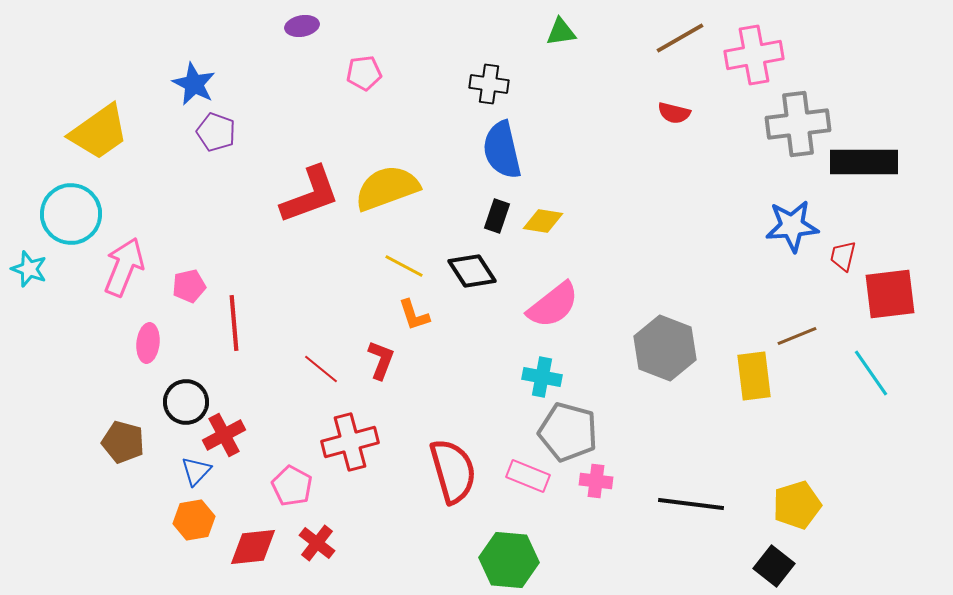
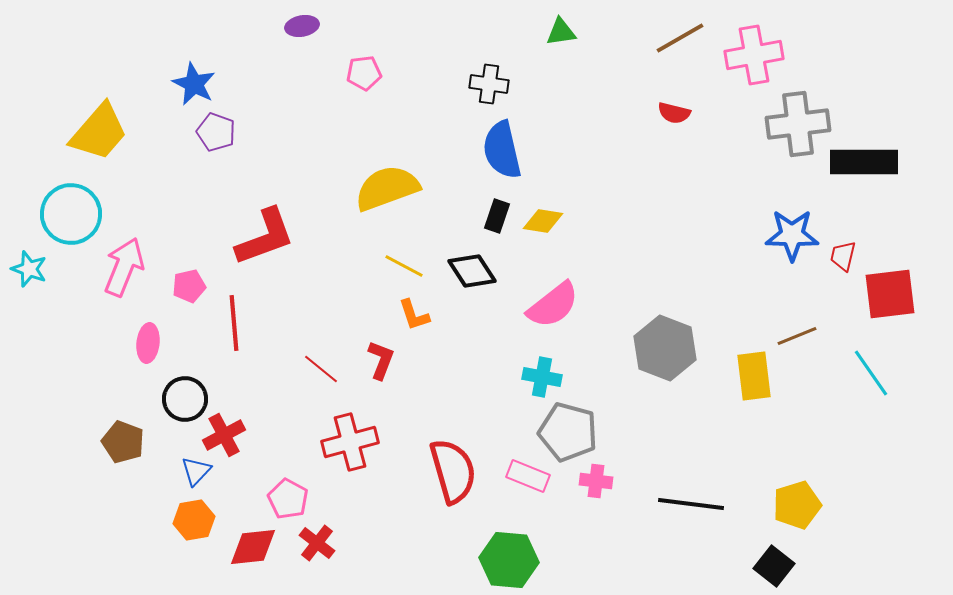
yellow trapezoid at (99, 132): rotated 14 degrees counterclockwise
red L-shape at (310, 195): moved 45 px left, 42 px down
blue star at (792, 226): moved 9 px down; rotated 6 degrees clockwise
black circle at (186, 402): moved 1 px left, 3 px up
brown pentagon at (123, 442): rotated 6 degrees clockwise
pink pentagon at (292, 486): moved 4 px left, 13 px down
